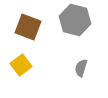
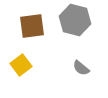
brown square: moved 4 px right, 1 px up; rotated 28 degrees counterclockwise
gray semicircle: rotated 66 degrees counterclockwise
